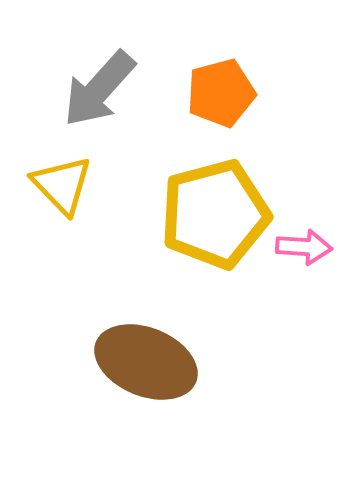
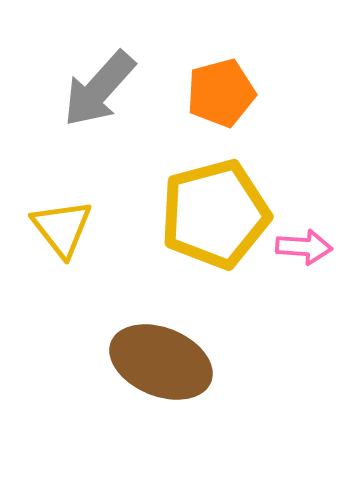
yellow triangle: moved 43 px down; rotated 6 degrees clockwise
brown ellipse: moved 15 px right
